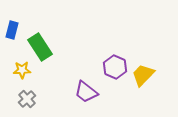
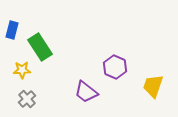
yellow trapezoid: moved 10 px right, 11 px down; rotated 25 degrees counterclockwise
